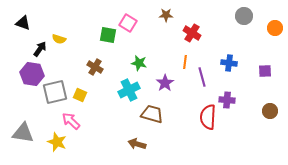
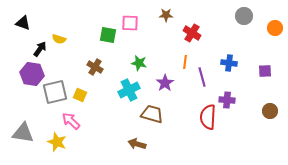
pink square: moved 2 px right; rotated 30 degrees counterclockwise
